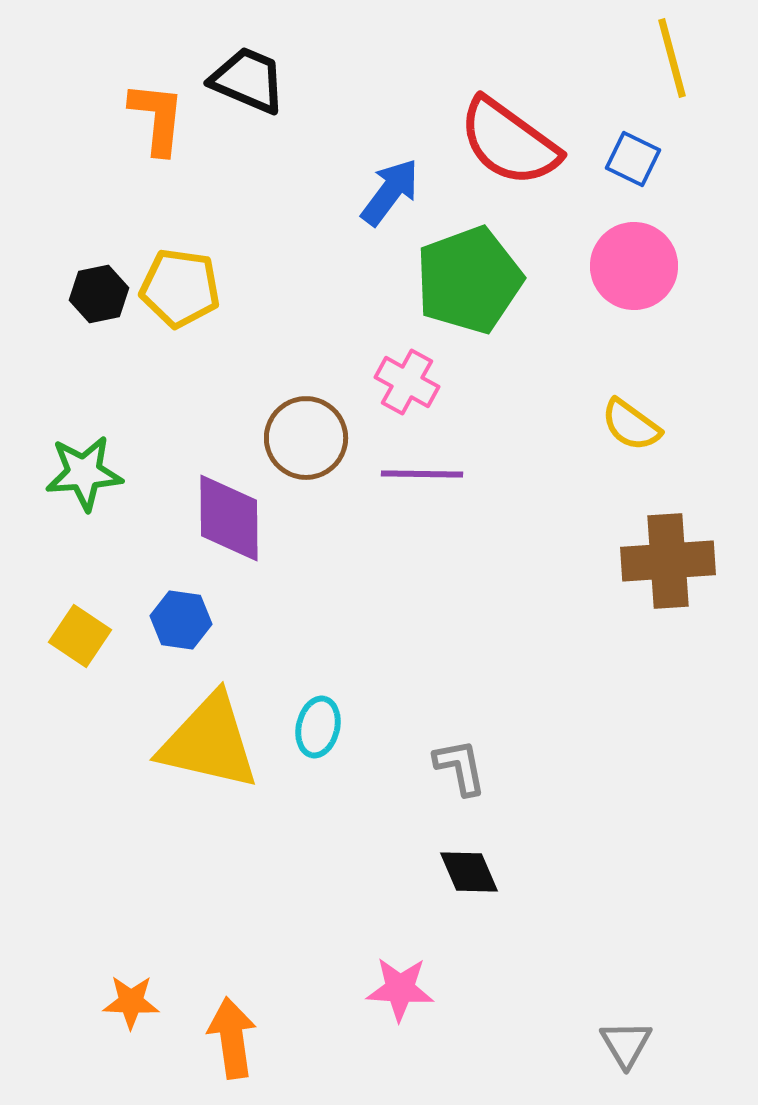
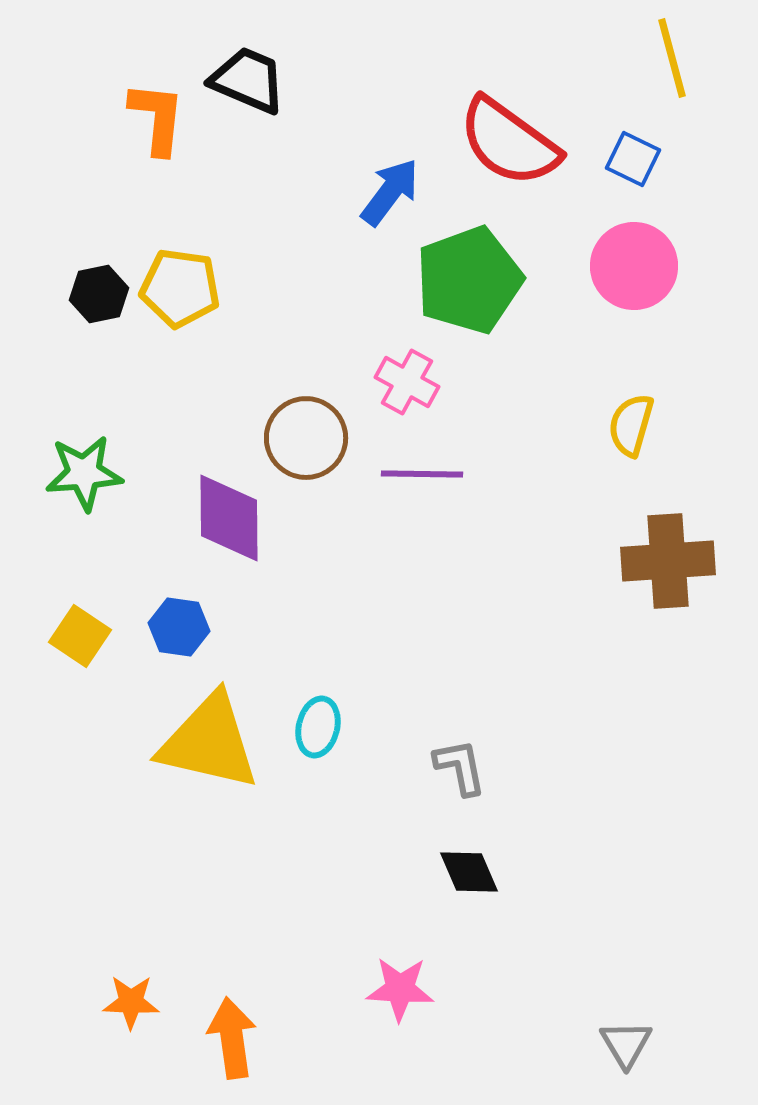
yellow semicircle: rotated 70 degrees clockwise
blue hexagon: moved 2 px left, 7 px down
